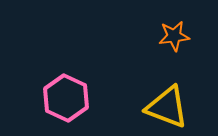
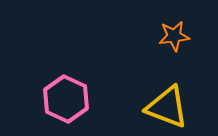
pink hexagon: moved 1 px down
